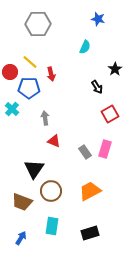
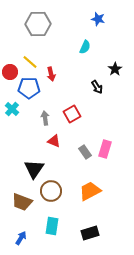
red square: moved 38 px left
